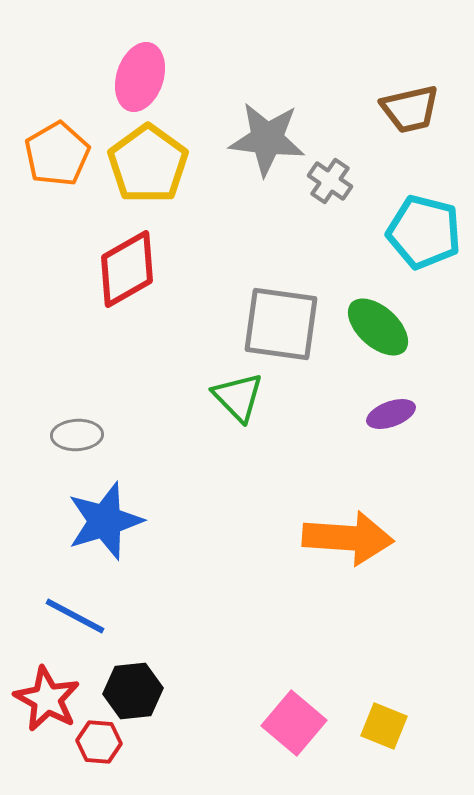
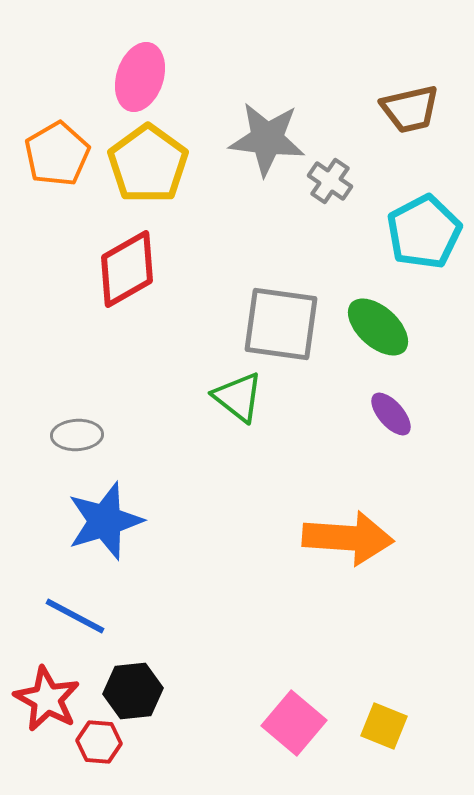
cyan pentagon: rotated 30 degrees clockwise
green triangle: rotated 8 degrees counterclockwise
purple ellipse: rotated 69 degrees clockwise
